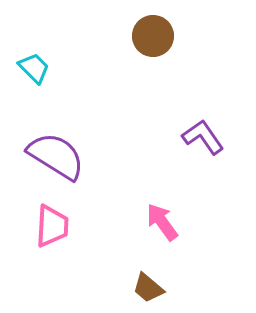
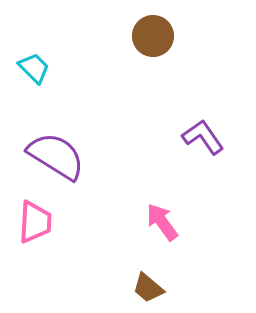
pink trapezoid: moved 17 px left, 4 px up
